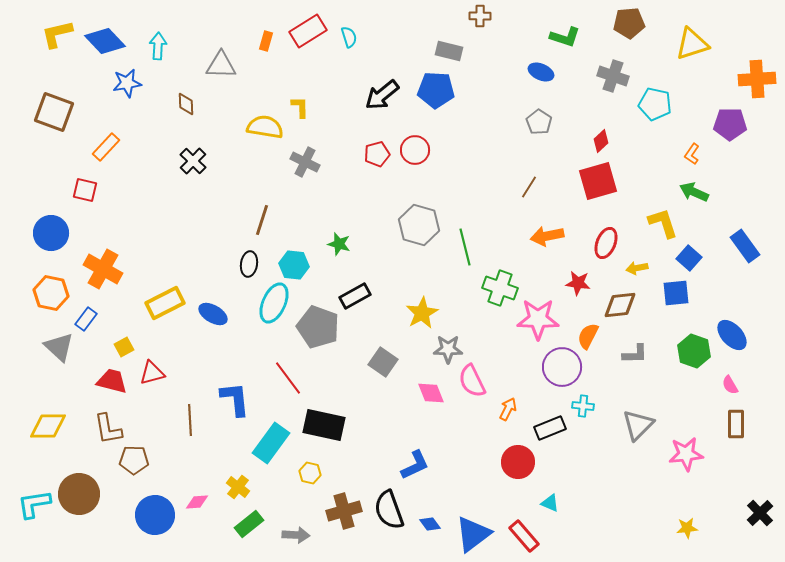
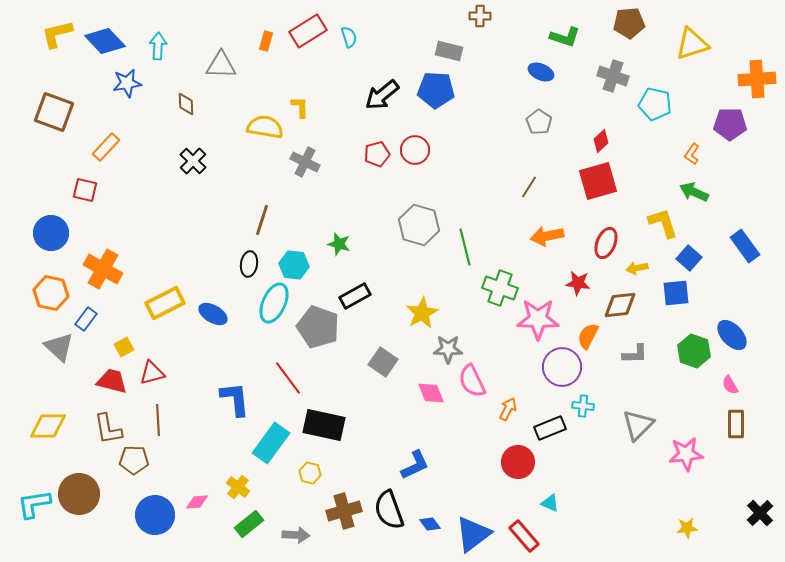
brown line at (190, 420): moved 32 px left
